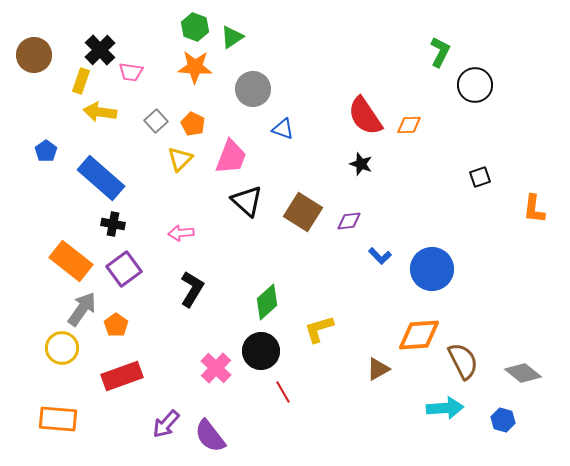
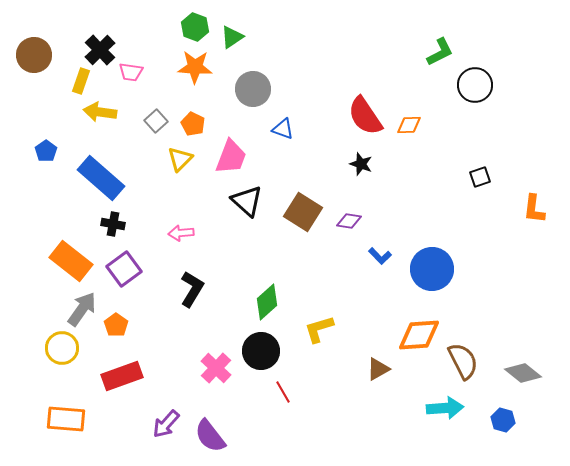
green L-shape at (440, 52): rotated 36 degrees clockwise
purple diamond at (349, 221): rotated 15 degrees clockwise
orange rectangle at (58, 419): moved 8 px right
